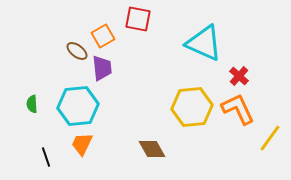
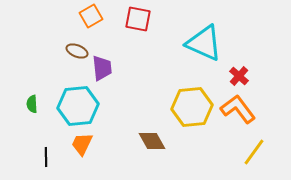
orange square: moved 12 px left, 20 px up
brown ellipse: rotated 15 degrees counterclockwise
orange L-shape: rotated 12 degrees counterclockwise
yellow line: moved 16 px left, 14 px down
brown diamond: moved 8 px up
black line: rotated 18 degrees clockwise
